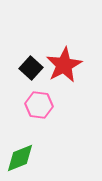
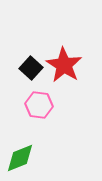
red star: rotated 12 degrees counterclockwise
